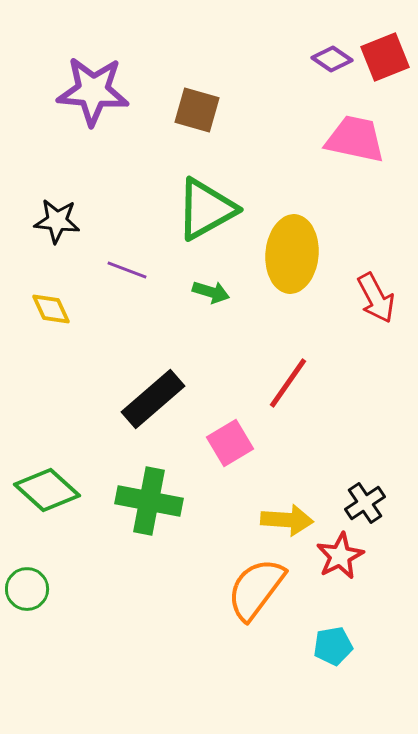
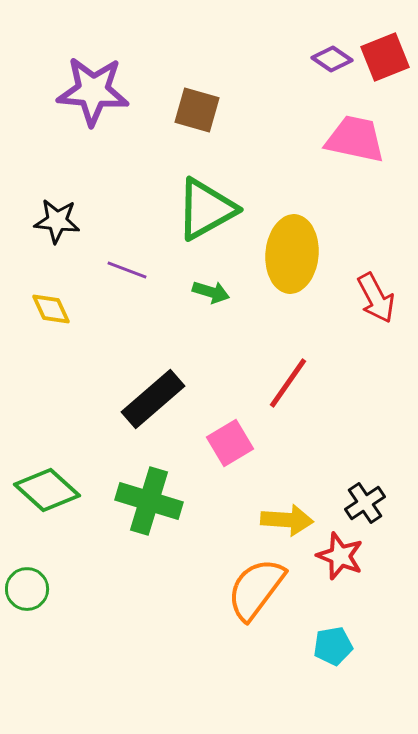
green cross: rotated 6 degrees clockwise
red star: rotated 24 degrees counterclockwise
